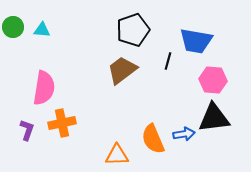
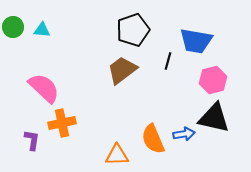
pink hexagon: rotated 20 degrees counterclockwise
pink semicircle: rotated 56 degrees counterclockwise
black triangle: rotated 20 degrees clockwise
purple L-shape: moved 5 px right, 10 px down; rotated 10 degrees counterclockwise
